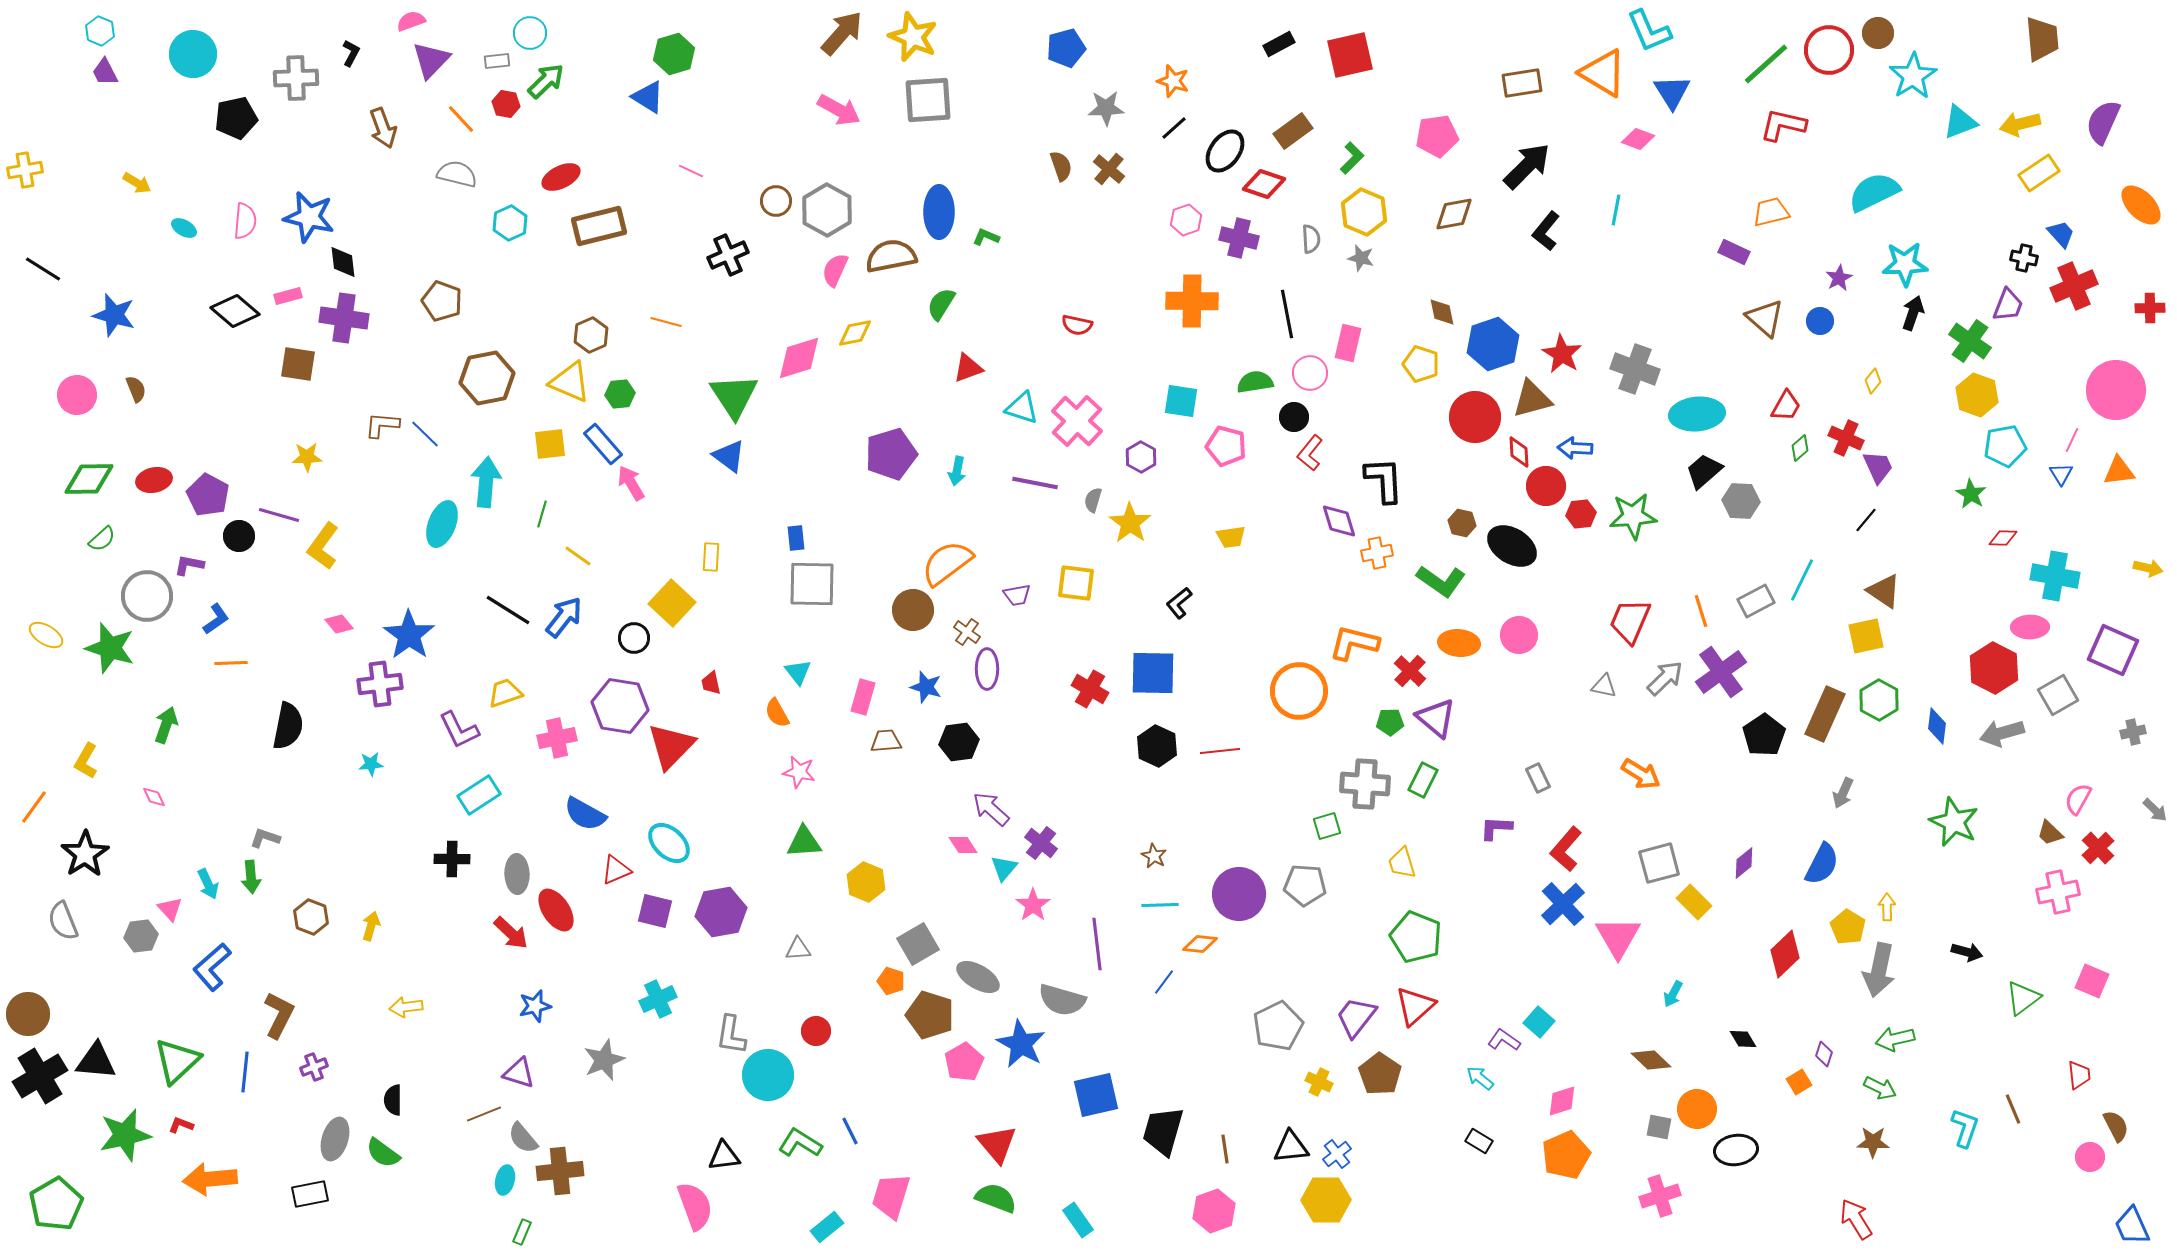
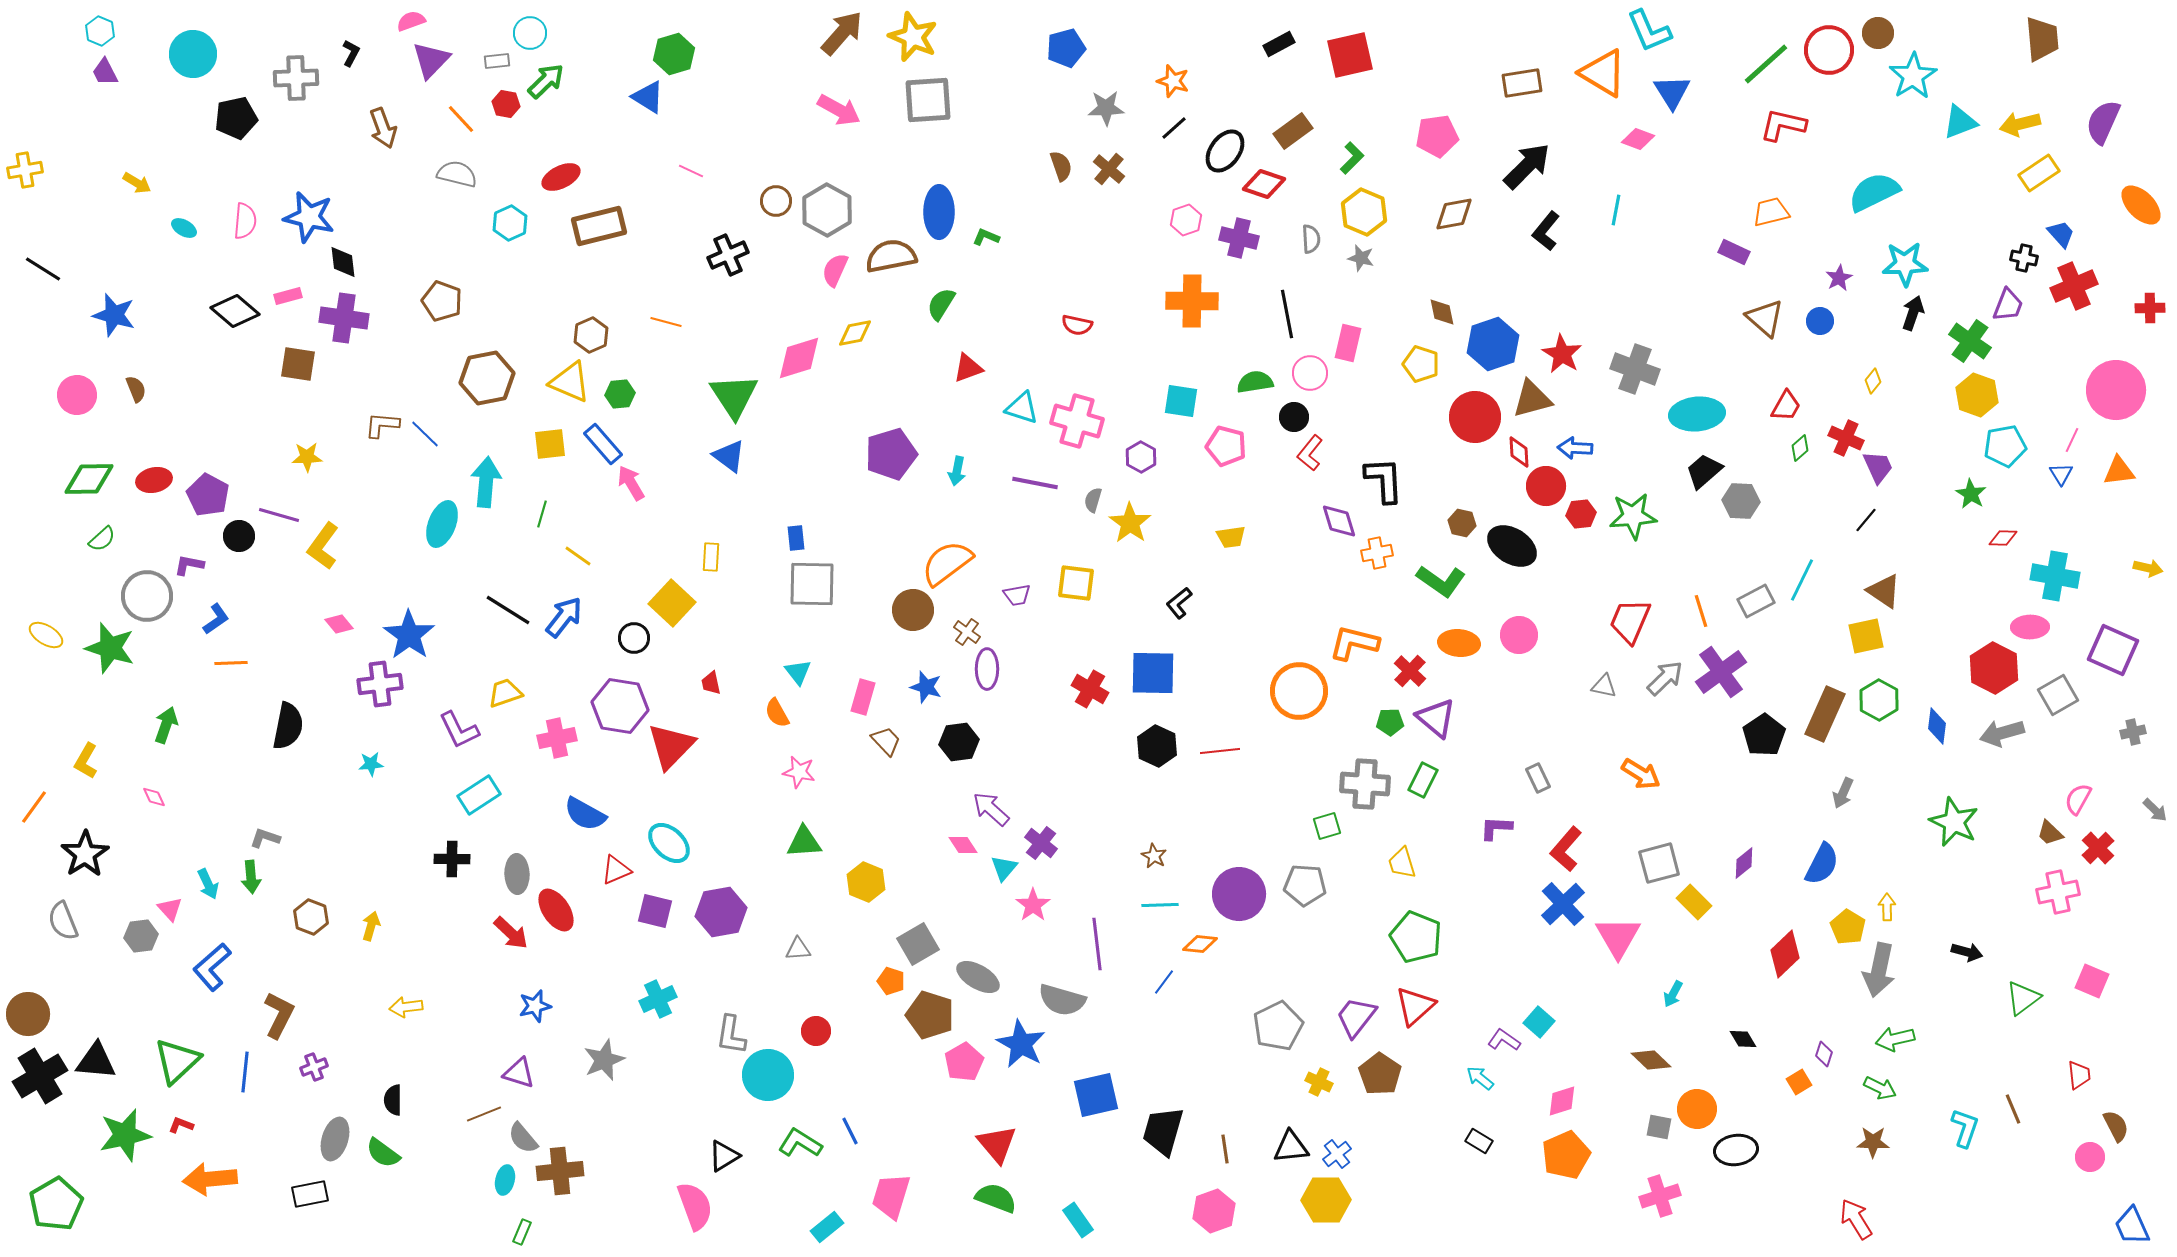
pink cross at (1077, 421): rotated 27 degrees counterclockwise
brown trapezoid at (886, 741): rotated 52 degrees clockwise
black triangle at (724, 1156): rotated 24 degrees counterclockwise
